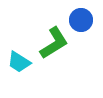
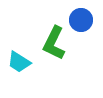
green L-shape: rotated 148 degrees clockwise
